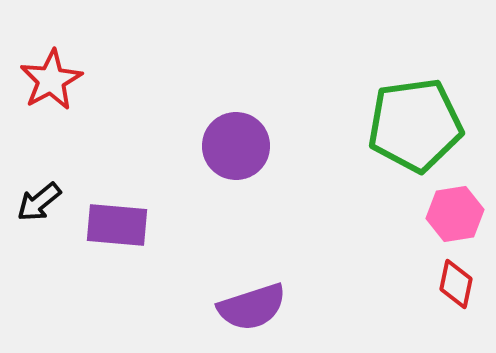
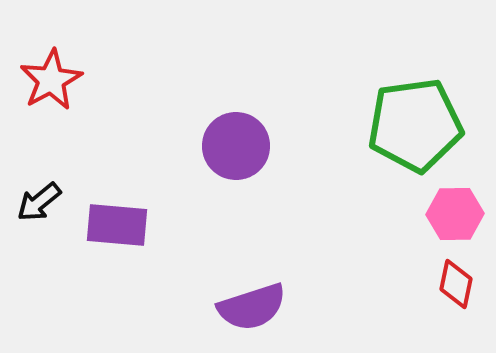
pink hexagon: rotated 8 degrees clockwise
